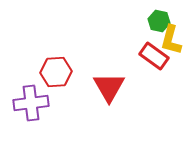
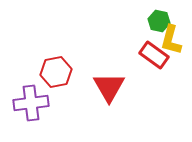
red rectangle: moved 1 px up
red hexagon: rotated 8 degrees counterclockwise
